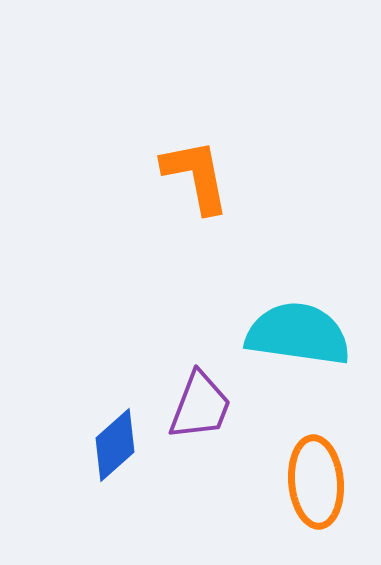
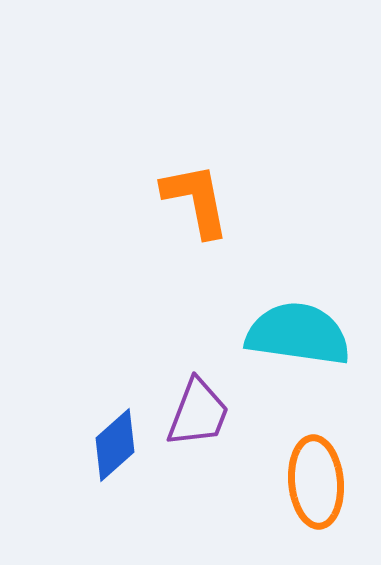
orange L-shape: moved 24 px down
purple trapezoid: moved 2 px left, 7 px down
